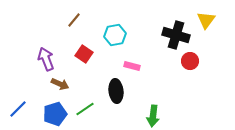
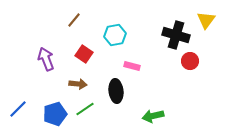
brown arrow: moved 18 px right; rotated 18 degrees counterclockwise
green arrow: rotated 70 degrees clockwise
